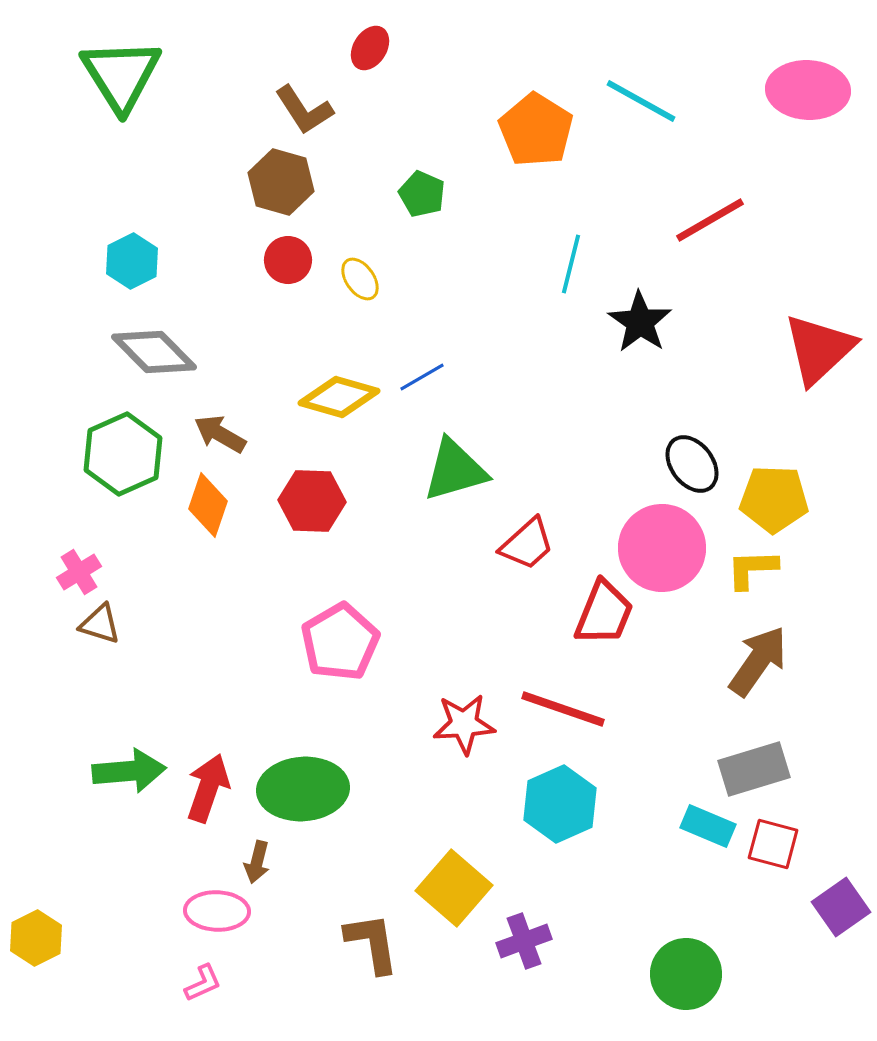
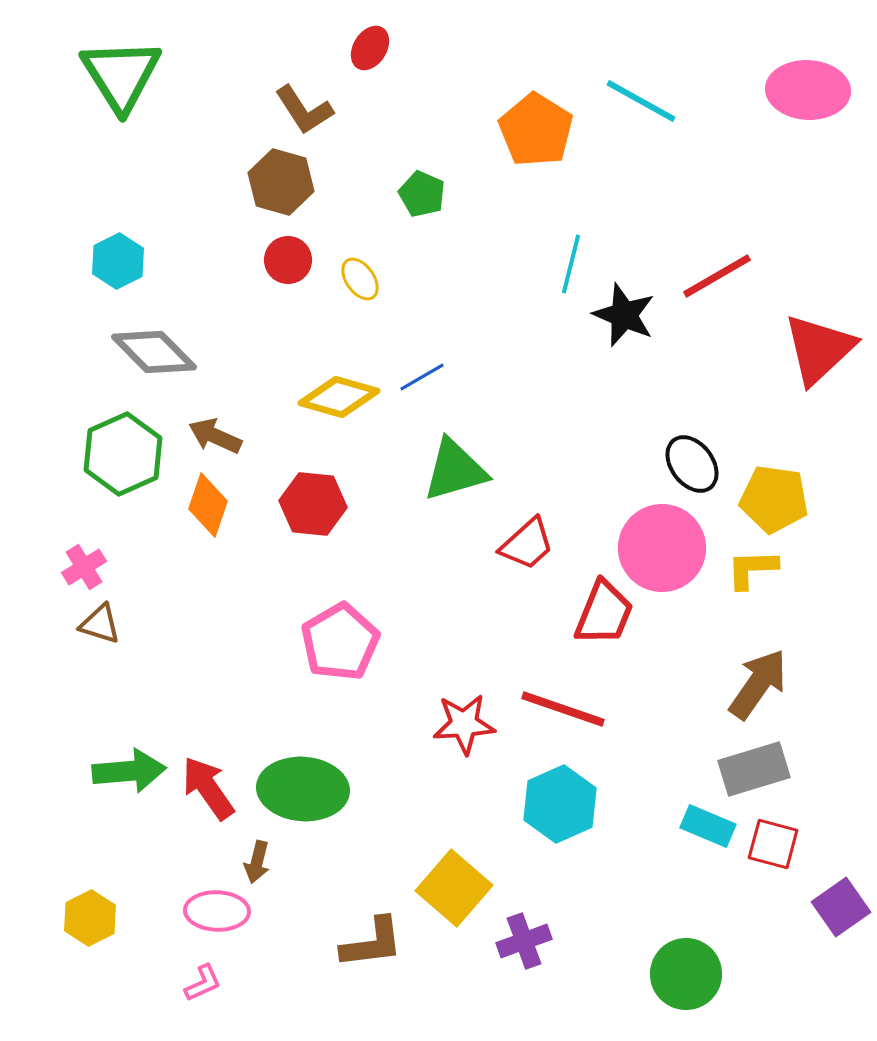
red line at (710, 220): moved 7 px right, 56 px down
cyan hexagon at (132, 261): moved 14 px left
black star at (640, 322): moved 16 px left, 7 px up; rotated 12 degrees counterclockwise
brown arrow at (220, 434): moved 5 px left, 2 px down; rotated 6 degrees counterclockwise
yellow pentagon at (774, 499): rotated 6 degrees clockwise
red hexagon at (312, 501): moved 1 px right, 3 px down; rotated 4 degrees clockwise
pink cross at (79, 572): moved 5 px right, 5 px up
brown arrow at (758, 661): moved 23 px down
red arrow at (208, 788): rotated 54 degrees counterclockwise
green ellipse at (303, 789): rotated 8 degrees clockwise
yellow hexagon at (36, 938): moved 54 px right, 20 px up
brown L-shape at (372, 943): rotated 92 degrees clockwise
